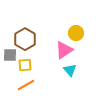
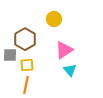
yellow circle: moved 22 px left, 14 px up
yellow square: moved 2 px right
orange line: rotated 48 degrees counterclockwise
